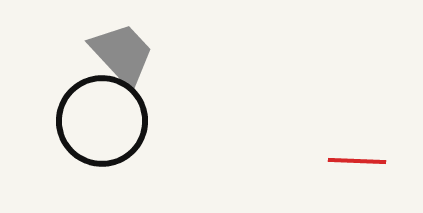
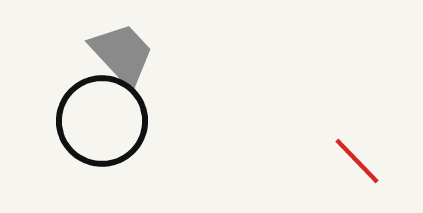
red line: rotated 44 degrees clockwise
